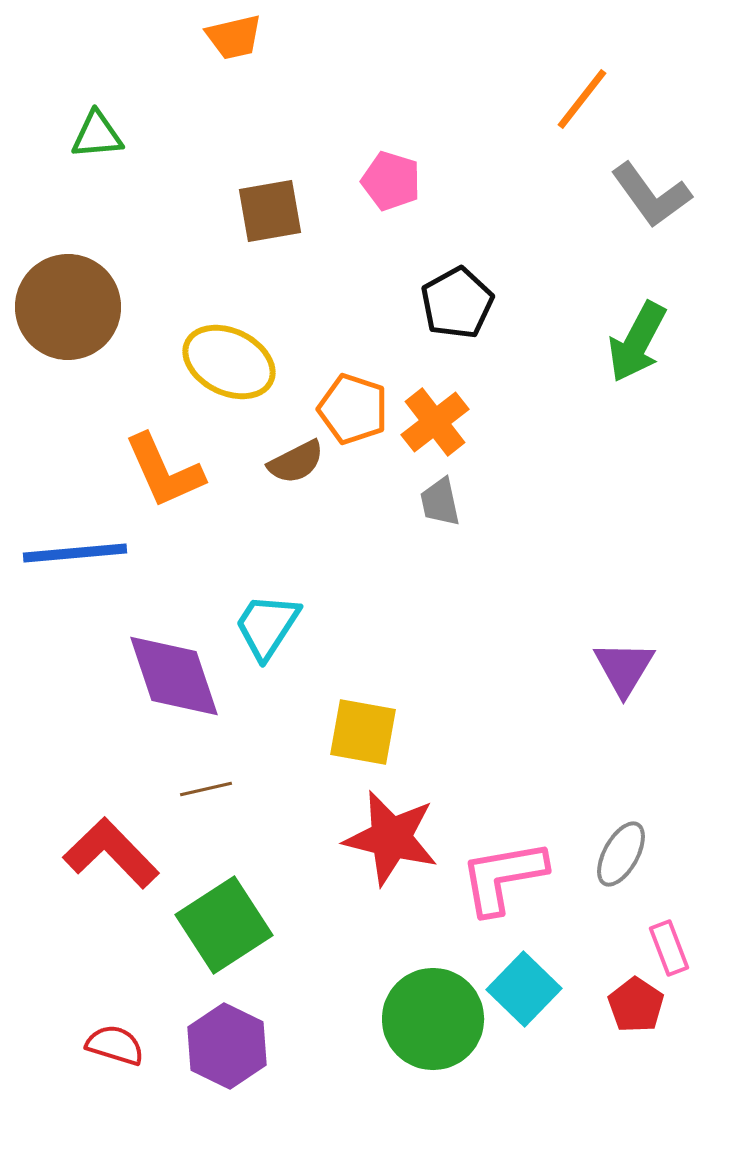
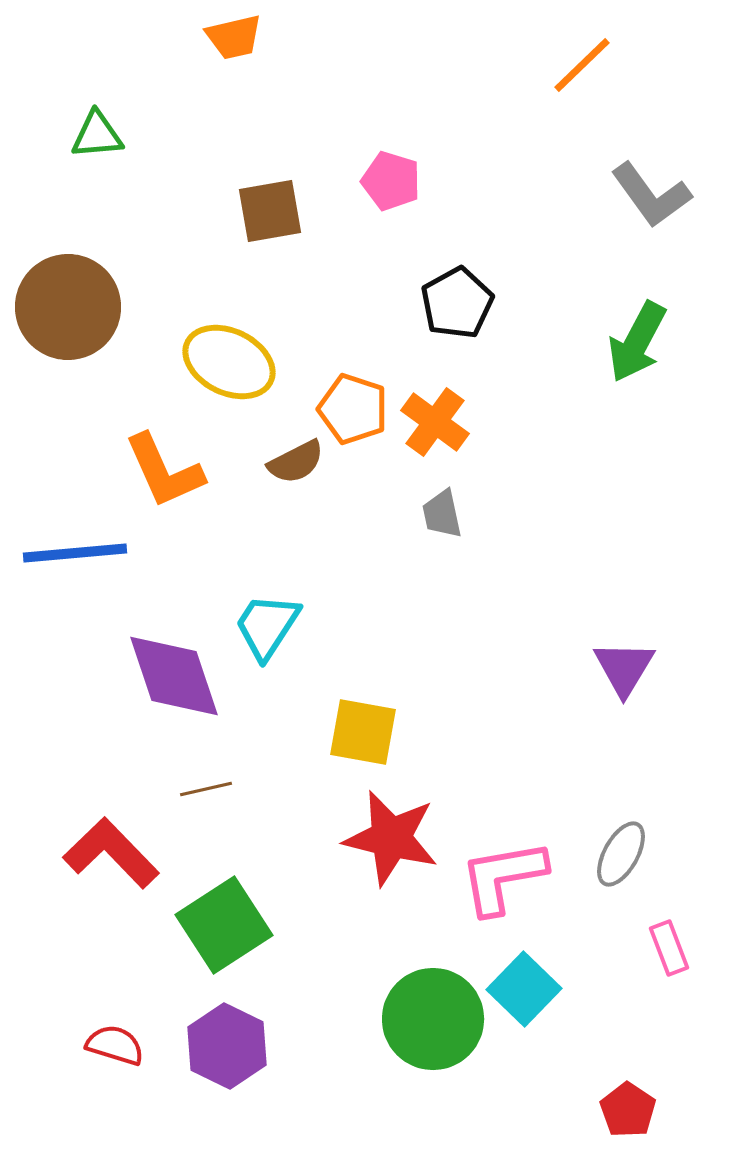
orange line: moved 34 px up; rotated 8 degrees clockwise
orange cross: rotated 16 degrees counterclockwise
gray trapezoid: moved 2 px right, 12 px down
red pentagon: moved 8 px left, 105 px down
